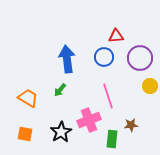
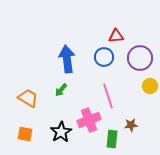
green arrow: moved 1 px right
